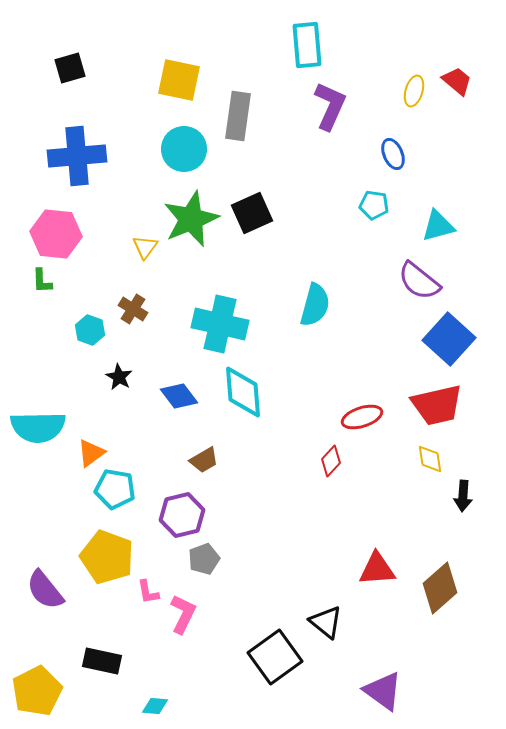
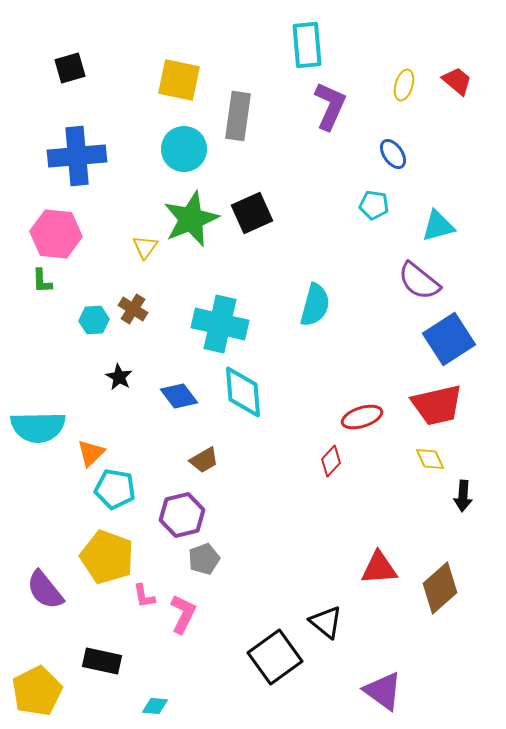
yellow ellipse at (414, 91): moved 10 px left, 6 px up
blue ellipse at (393, 154): rotated 12 degrees counterclockwise
cyan hexagon at (90, 330): moved 4 px right, 10 px up; rotated 24 degrees counterclockwise
blue square at (449, 339): rotated 15 degrees clockwise
orange triangle at (91, 453): rotated 8 degrees counterclockwise
yellow diamond at (430, 459): rotated 16 degrees counterclockwise
red triangle at (377, 569): moved 2 px right, 1 px up
pink L-shape at (148, 592): moved 4 px left, 4 px down
